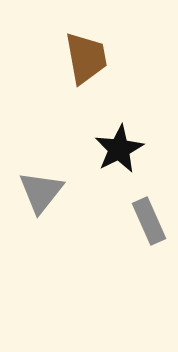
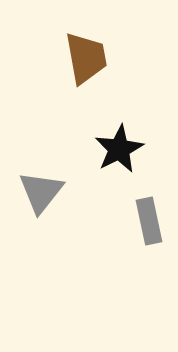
gray rectangle: rotated 12 degrees clockwise
